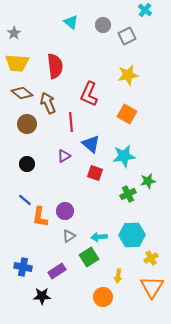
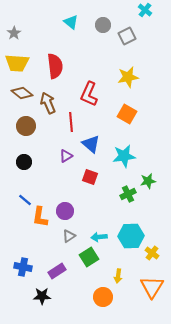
yellow star: moved 2 px down
brown circle: moved 1 px left, 2 px down
purple triangle: moved 2 px right
black circle: moved 3 px left, 2 px up
red square: moved 5 px left, 4 px down
cyan hexagon: moved 1 px left, 1 px down
yellow cross: moved 1 px right, 5 px up; rotated 24 degrees counterclockwise
